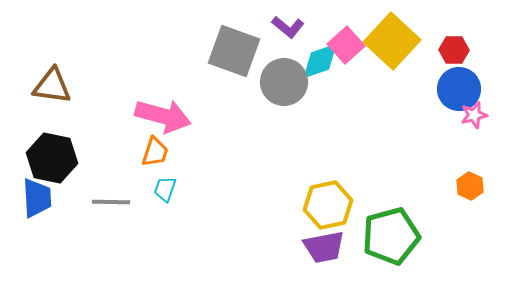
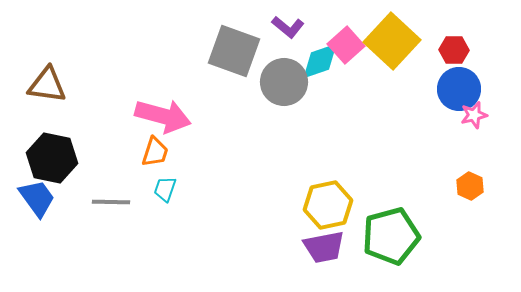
brown triangle: moved 5 px left, 1 px up
blue trapezoid: rotated 33 degrees counterclockwise
